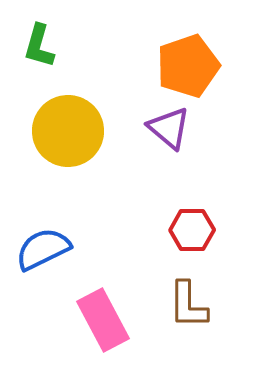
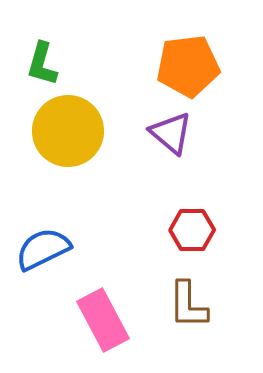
green L-shape: moved 3 px right, 18 px down
orange pentagon: rotated 12 degrees clockwise
purple triangle: moved 2 px right, 5 px down
